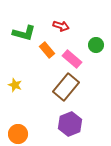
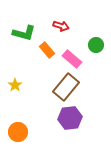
yellow star: rotated 16 degrees clockwise
purple hexagon: moved 6 px up; rotated 15 degrees clockwise
orange circle: moved 2 px up
